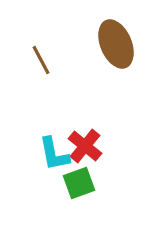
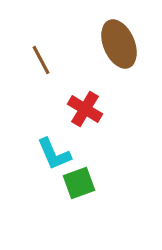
brown ellipse: moved 3 px right
red cross: moved 37 px up; rotated 8 degrees counterclockwise
cyan L-shape: rotated 12 degrees counterclockwise
